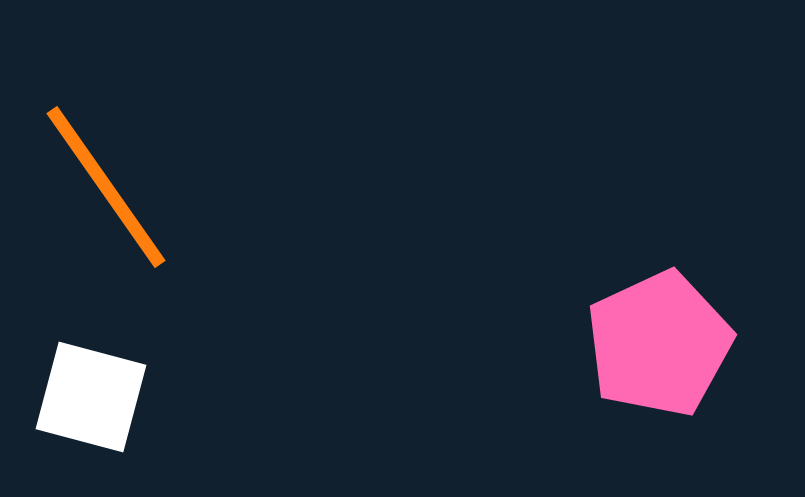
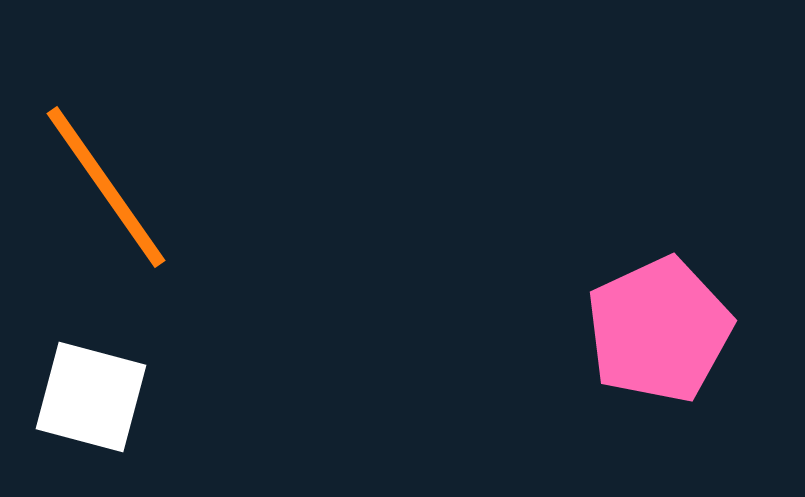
pink pentagon: moved 14 px up
